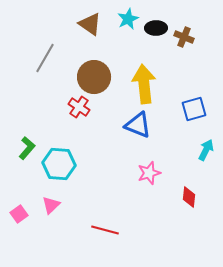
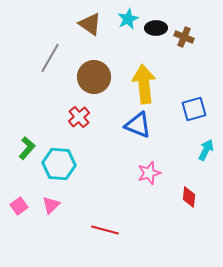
gray line: moved 5 px right
red cross: moved 10 px down; rotated 15 degrees clockwise
pink square: moved 8 px up
